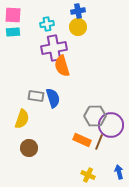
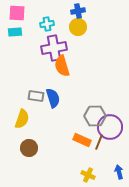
pink square: moved 4 px right, 2 px up
cyan rectangle: moved 2 px right
purple circle: moved 1 px left, 2 px down
